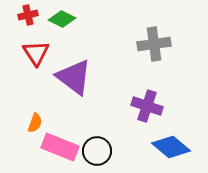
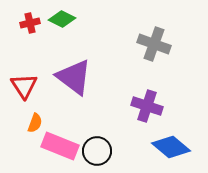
red cross: moved 2 px right, 8 px down
gray cross: rotated 28 degrees clockwise
red triangle: moved 12 px left, 33 px down
pink rectangle: moved 1 px up
